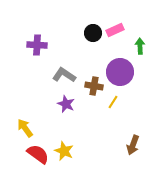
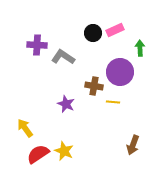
green arrow: moved 2 px down
gray L-shape: moved 1 px left, 18 px up
yellow line: rotated 64 degrees clockwise
red semicircle: rotated 70 degrees counterclockwise
